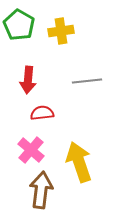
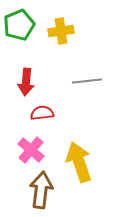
green pentagon: rotated 20 degrees clockwise
red arrow: moved 2 px left, 2 px down
